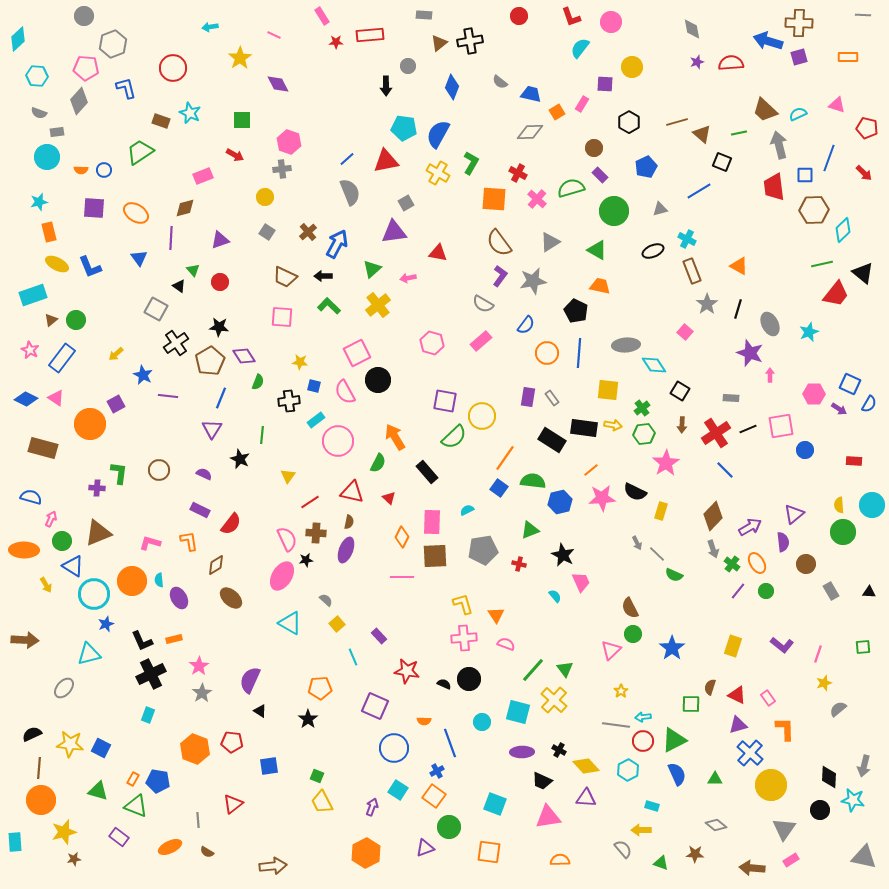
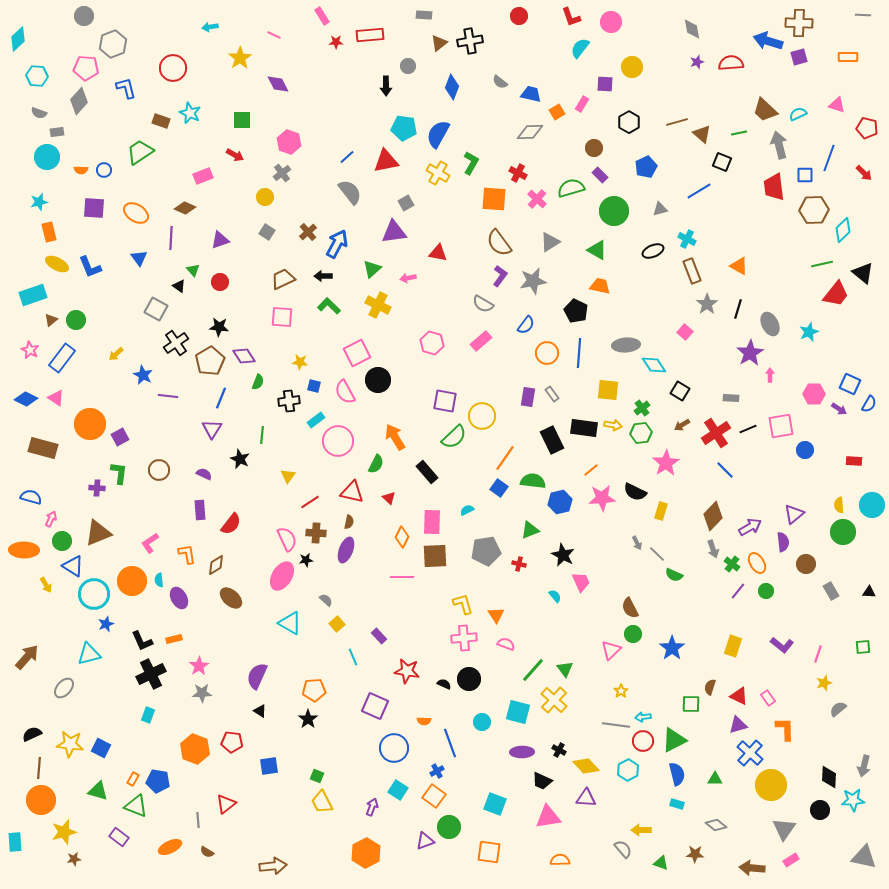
blue line at (347, 159): moved 2 px up
gray cross at (282, 169): moved 4 px down; rotated 30 degrees counterclockwise
gray semicircle at (350, 192): rotated 16 degrees counterclockwise
brown diamond at (185, 208): rotated 40 degrees clockwise
brown trapezoid at (285, 277): moved 2 px left, 2 px down; rotated 130 degrees clockwise
yellow cross at (378, 305): rotated 25 degrees counterclockwise
purple star at (750, 353): rotated 20 degrees clockwise
gray rectangle at (552, 398): moved 4 px up
purple square at (116, 404): moved 4 px right, 33 px down
brown arrow at (682, 425): rotated 56 degrees clockwise
green hexagon at (644, 434): moved 3 px left, 1 px up
black rectangle at (552, 440): rotated 32 degrees clockwise
green semicircle at (378, 463): moved 2 px left, 1 px down
purple rectangle at (200, 510): rotated 60 degrees clockwise
orange L-shape at (189, 541): moved 2 px left, 13 px down
pink L-shape at (150, 543): rotated 50 degrees counterclockwise
gray pentagon at (483, 550): moved 3 px right, 1 px down
brown arrow at (25, 640): moved 2 px right, 17 px down; rotated 52 degrees counterclockwise
purple semicircle at (250, 680): moved 7 px right, 4 px up
orange pentagon at (320, 688): moved 6 px left, 2 px down
gray star at (202, 693): rotated 30 degrees clockwise
red triangle at (737, 695): moved 2 px right, 1 px down
blue semicircle at (677, 774): rotated 10 degrees clockwise
cyan star at (853, 800): rotated 15 degrees counterclockwise
red triangle at (233, 804): moved 7 px left
cyan rectangle at (652, 806): moved 25 px right, 2 px up
purple triangle at (425, 848): moved 7 px up
